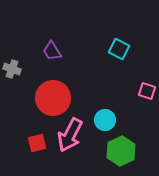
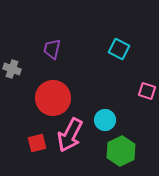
purple trapezoid: moved 2 px up; rotated 45 degrees clockwise
